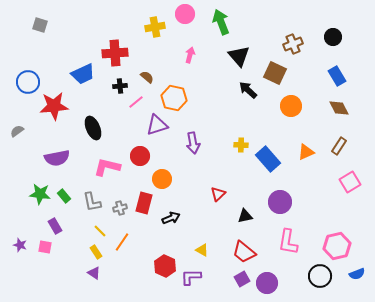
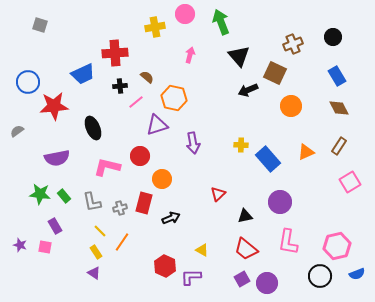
black arrow at (248, 90): rotated 66 degrees counterclockwise
red trapezoid at (244, 252): moved 2 px right, 3 px up
